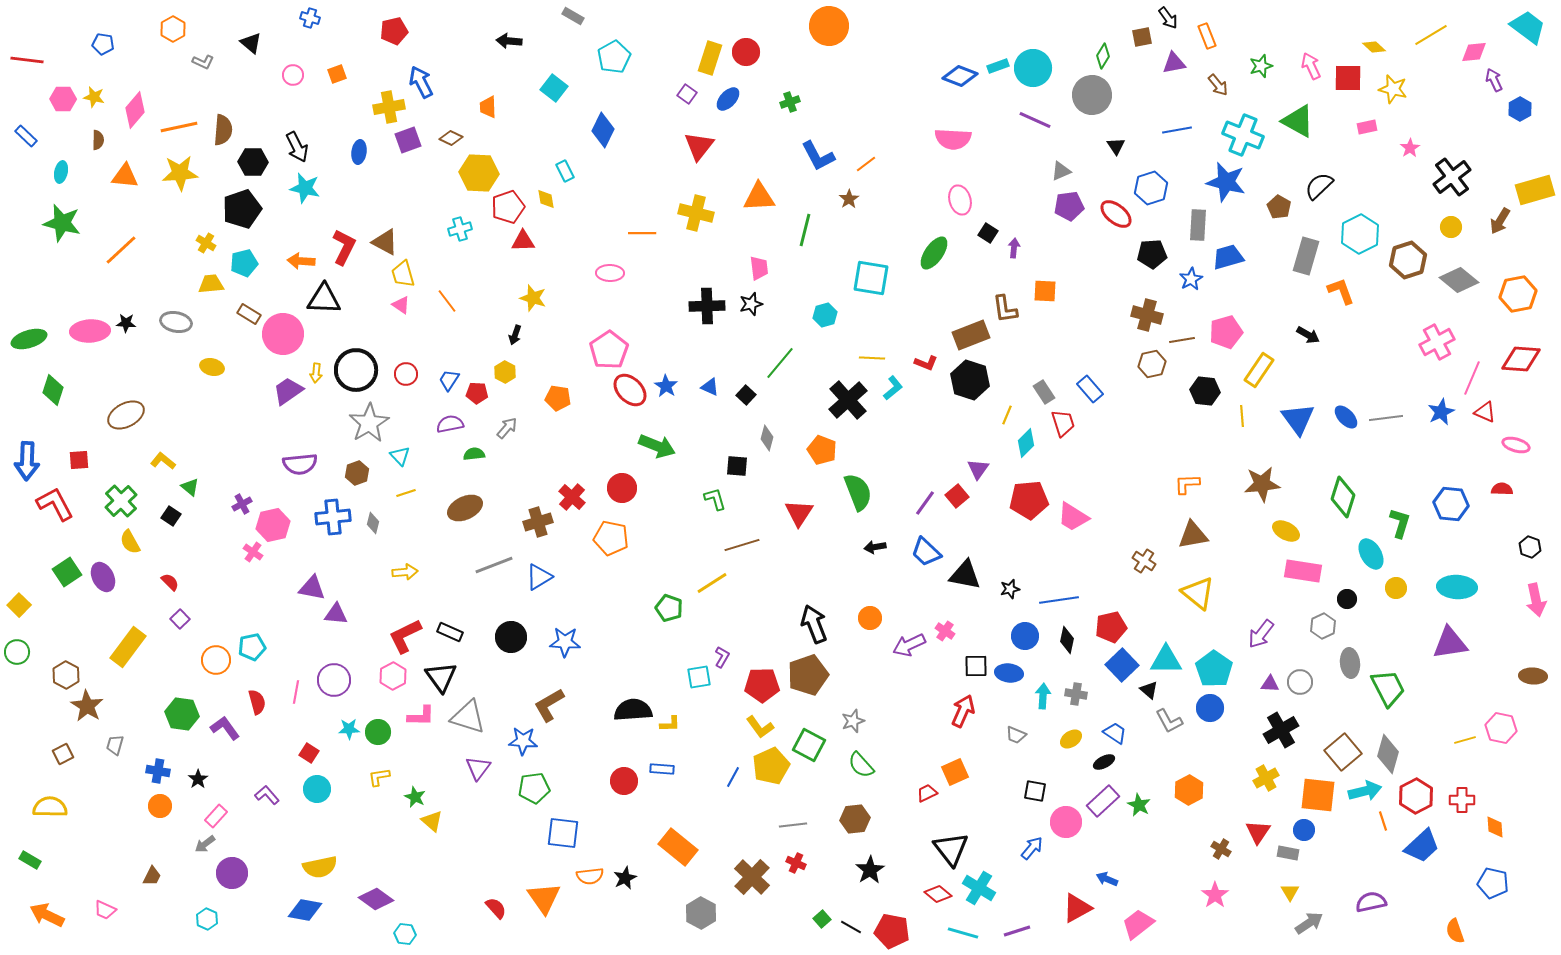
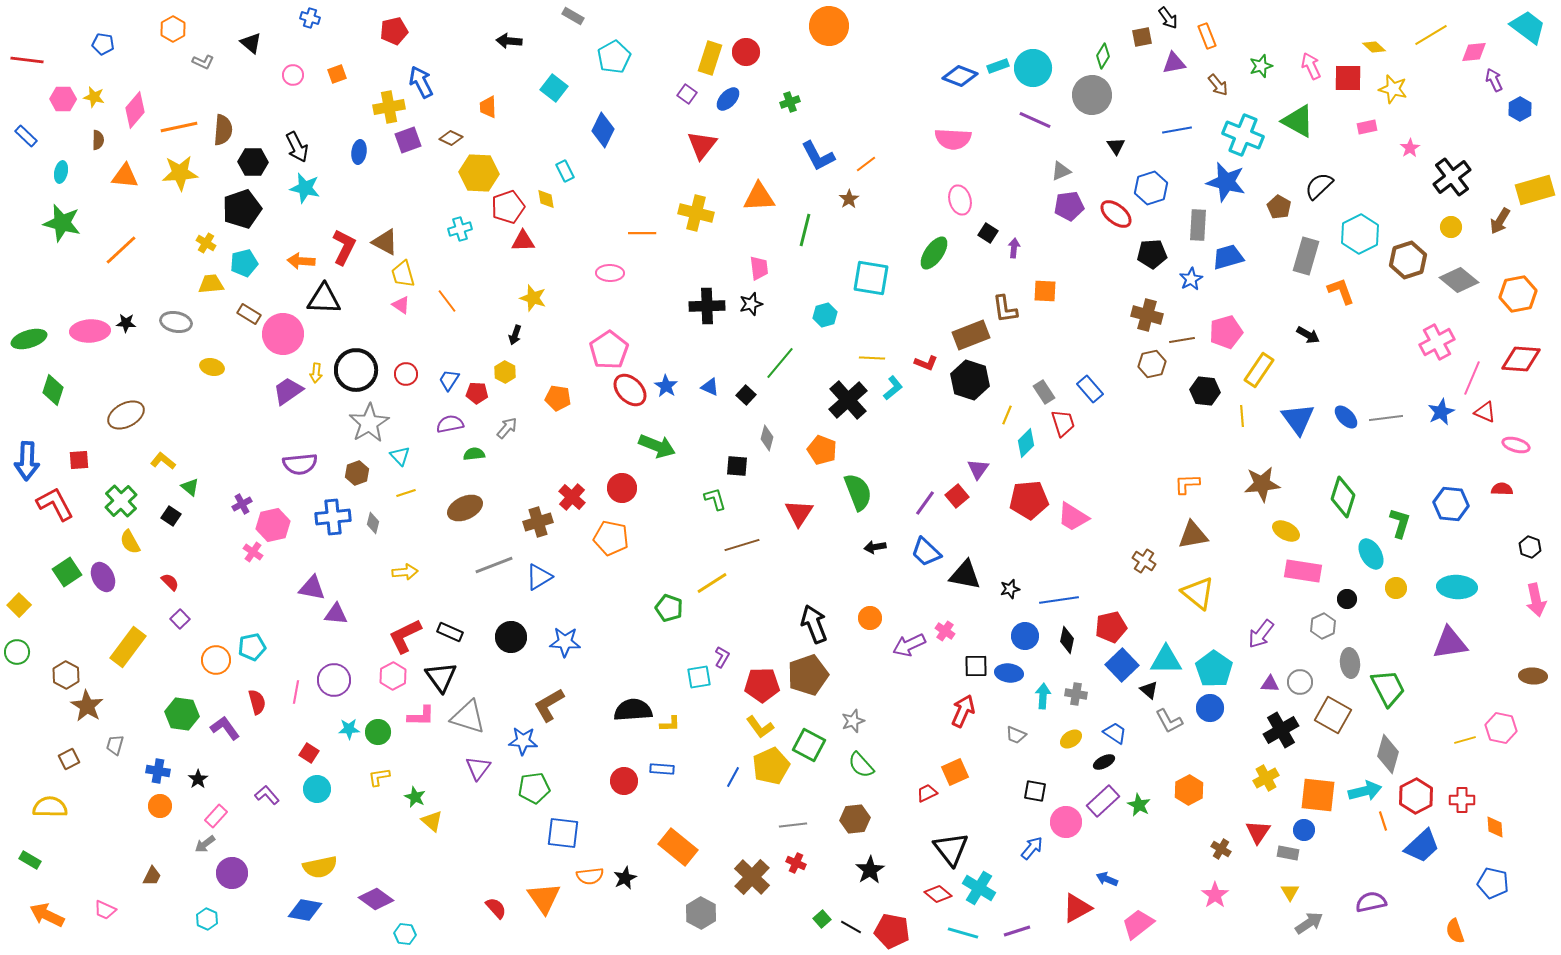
red triangle at (699, 146): moved 3 px right, 1 px up
brown square at (1343, 752): moved 10 px left, 37 px up; rotated 21 degrees counterclockwise
brown square at (63, 754): moved 6 px right, 5 px down
